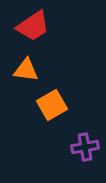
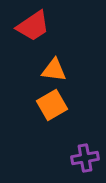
orange triangle: moved 28 px right
purple cross: moved 11 px down
